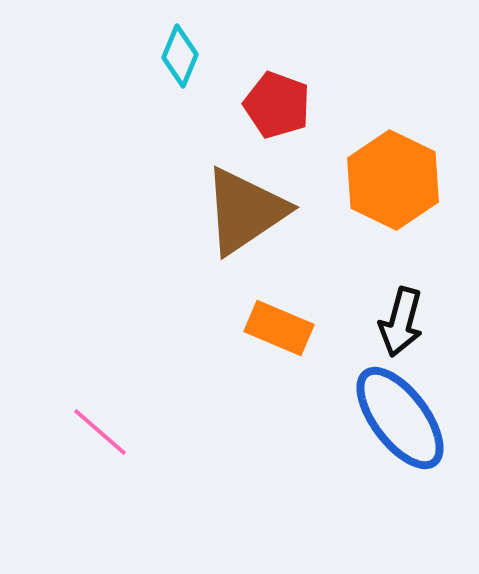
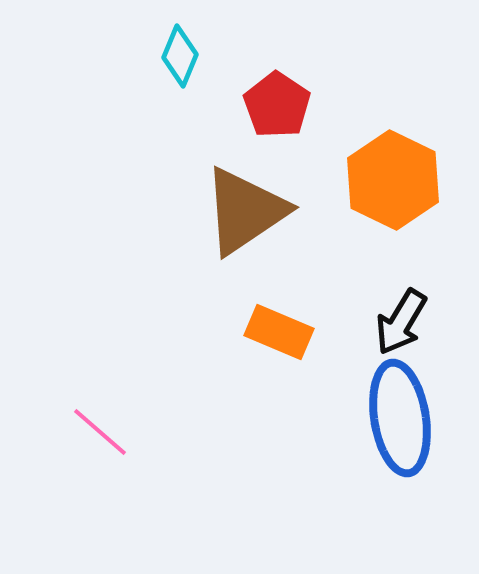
red pentagon: rotated 14 degrees clockwise
black arrow: rotated 16 degrees clockwise
orange rectangle: moved 4 px down
blue ellipse: rotated 28 degrees clockwise
